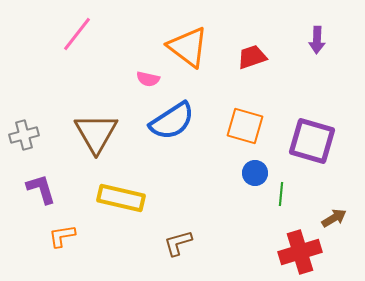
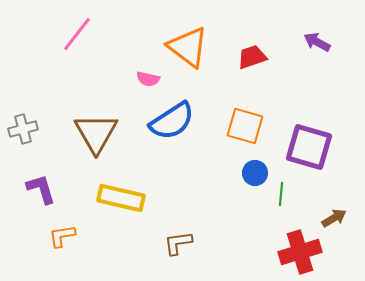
purple arrow: moved 2 px down; rotated 116 degrees clockwise
gray cross: moved 1 px left, 6 px up
purple square: moved 3 px left, 6 px down
brown L-shape: rotated 8 degrees clockwise
